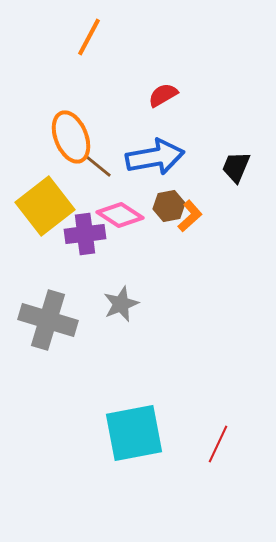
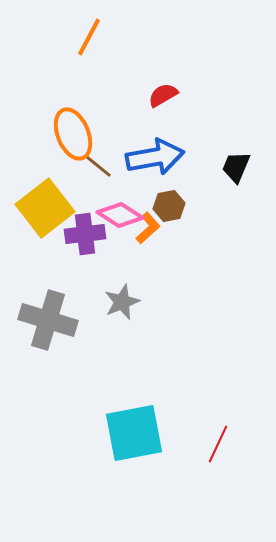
orange ellipse: moved 2 px right, 3 px up
yellow square: moved 2 px down
orange L-shape: moved 42 px left, 12 px down
gray star: moved 1 px right, 2 px up
